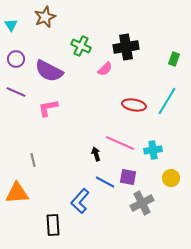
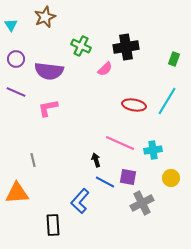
purple semicircle: rotated 20 degrees counterclockwise
black arrow: moved 6 px down
